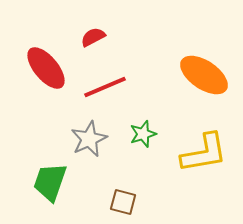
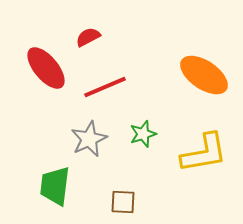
red semicircle: moved 5 px left
green trapezoid: moved 5 px right, 4 px down; rotated 12 degrees counterclockwise
brown square: rotated 12 degrees counterclockwise
